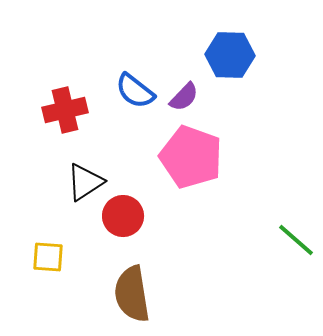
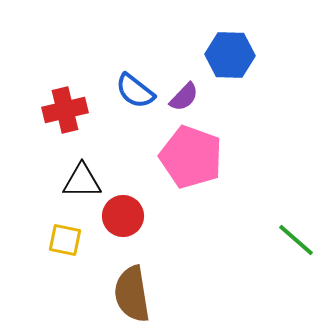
black triangle: moved 3 px left, 1 px up; rotated 33 degrees clockwise
yellow square: moved 17 px right, 17 px up; rotated 8 degrees clockwise
